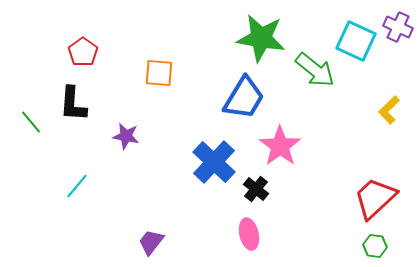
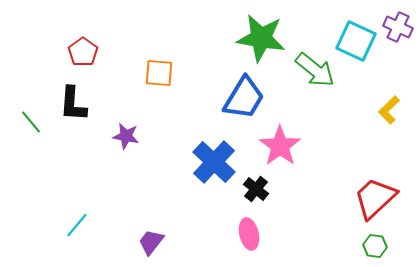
cyan line: moved 39 px down
